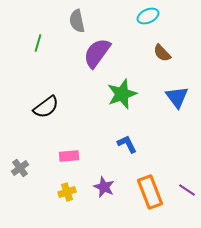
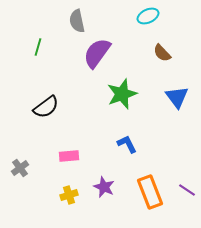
green line: moved 4 px down
yellow cross: moved 2 px right, 3 px down
